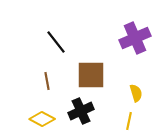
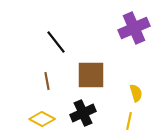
purple cross: moved 1 px left, 10 px up
black cross: moved 2 px right, 2 px down
